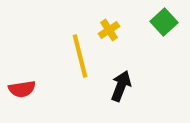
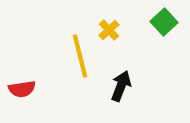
yellow cross: rotated 10 degrees counterclockwise
